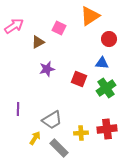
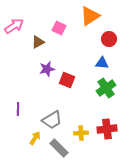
red square: moved 12 px left, 1 px down
